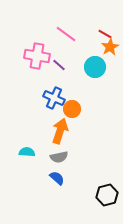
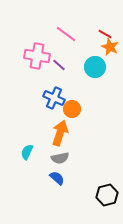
orange star: rotated 18 degrees counterclockwise
orange arrow: moved 2 px down
cyan semicircle: rotated 70 degrees counterclockwise
gray semicircle: moved 1 px right, 1 px down
